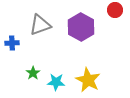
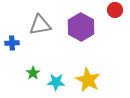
gray triangle: rotated 10 degrees clockwise
